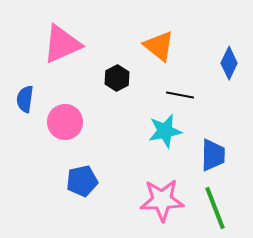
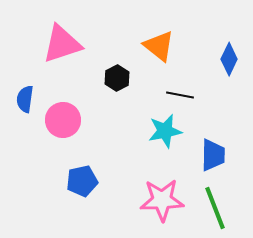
pink triangle: rotated 6 degrees clockwise
blue diamond: moved 4 px up
pink circle: moved 2 px left, 2 px up
